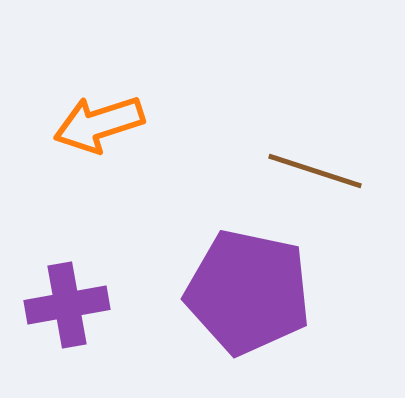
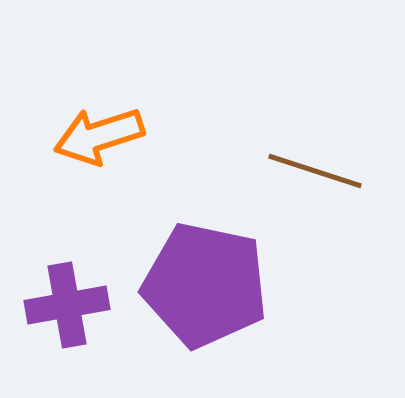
orange arrow: moved 12 px down
purple pentagon: moved 43 px left, 7 px up
